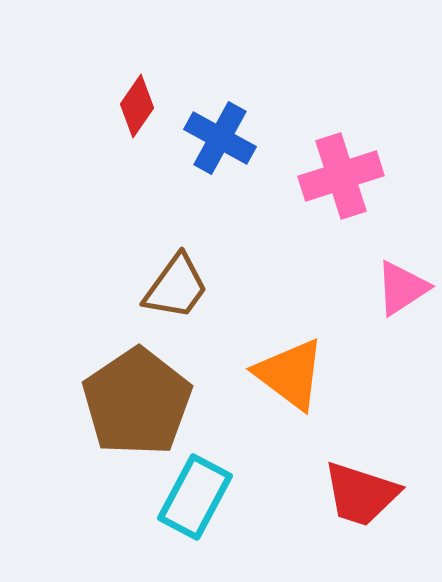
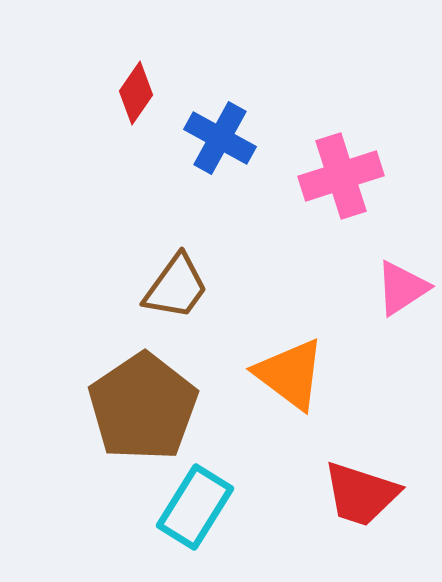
red diamond: moved 1 px left, 13 px up
brown pentagon: moved 6 px right, 5 px down
cyan rectangle: moved 10 px down; rotated 4 degrees clockwise
